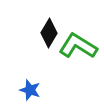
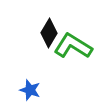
green L-shape: moved 5 px left
